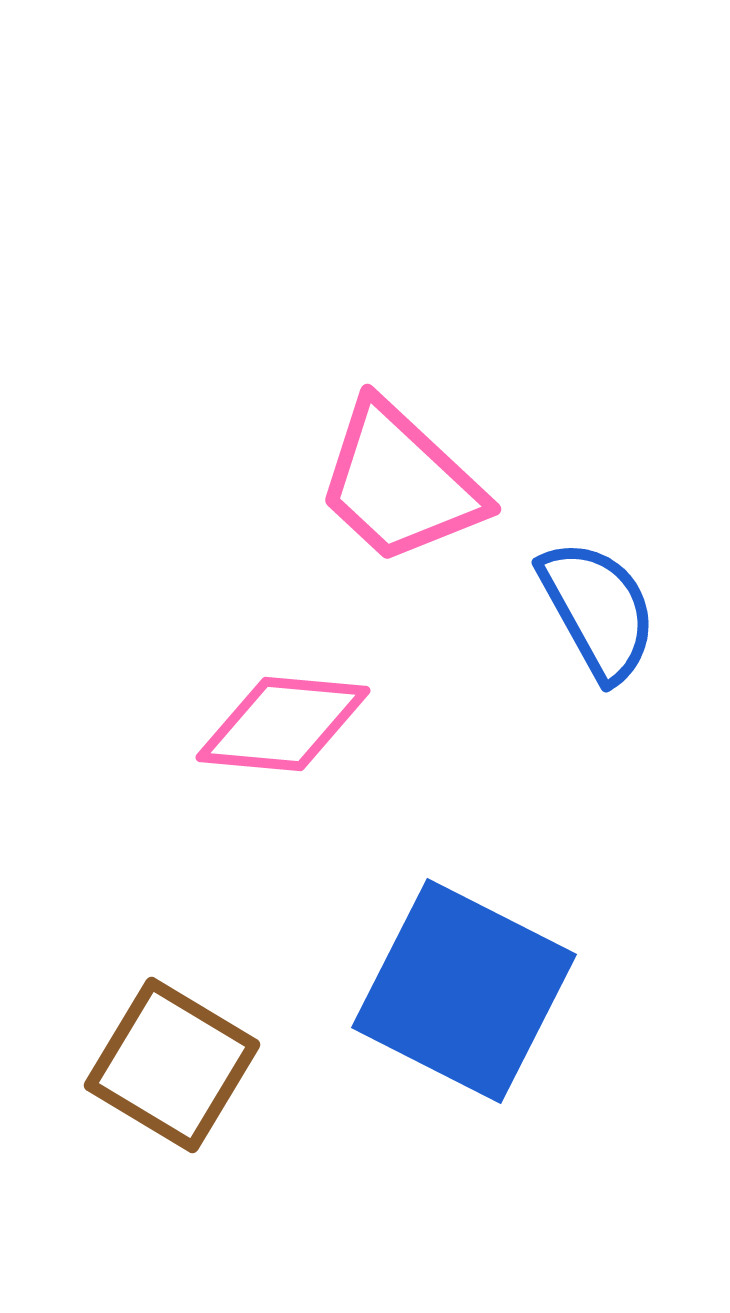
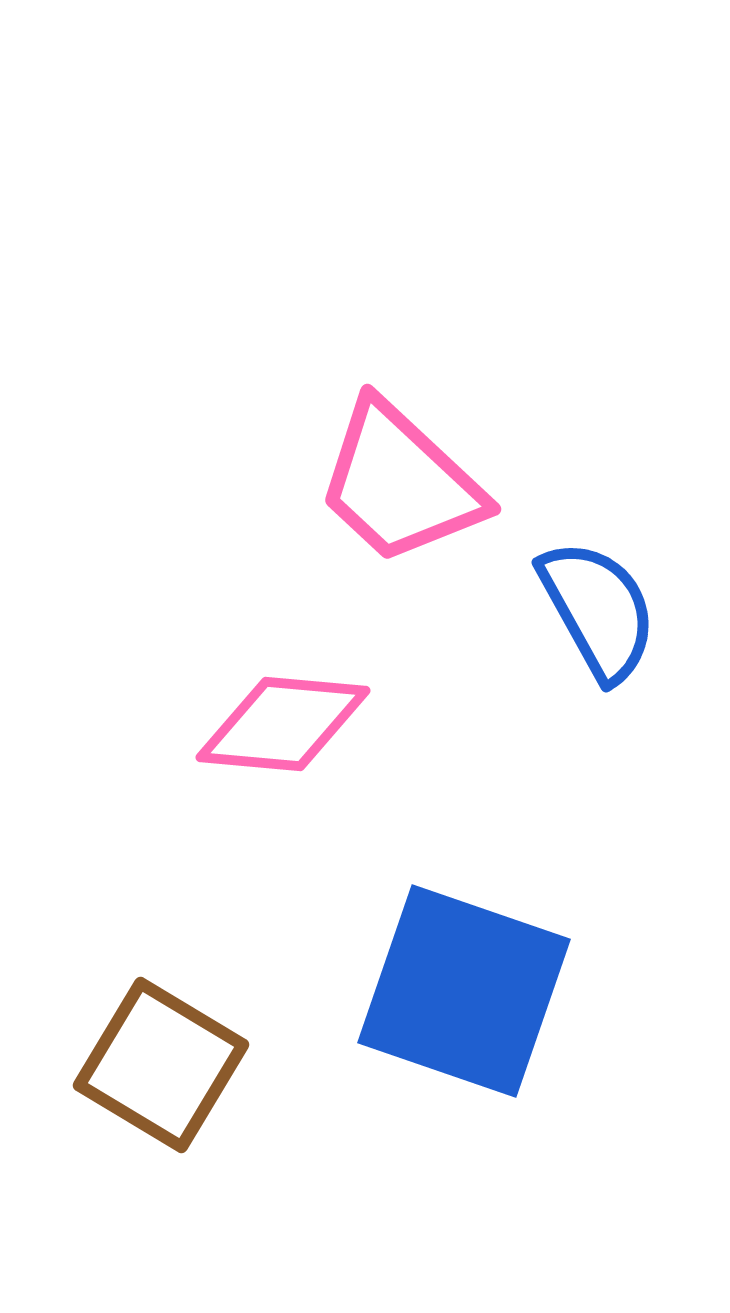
blue square: rotated 8 degrees counterclockwise
brown square: moved 11 px left
